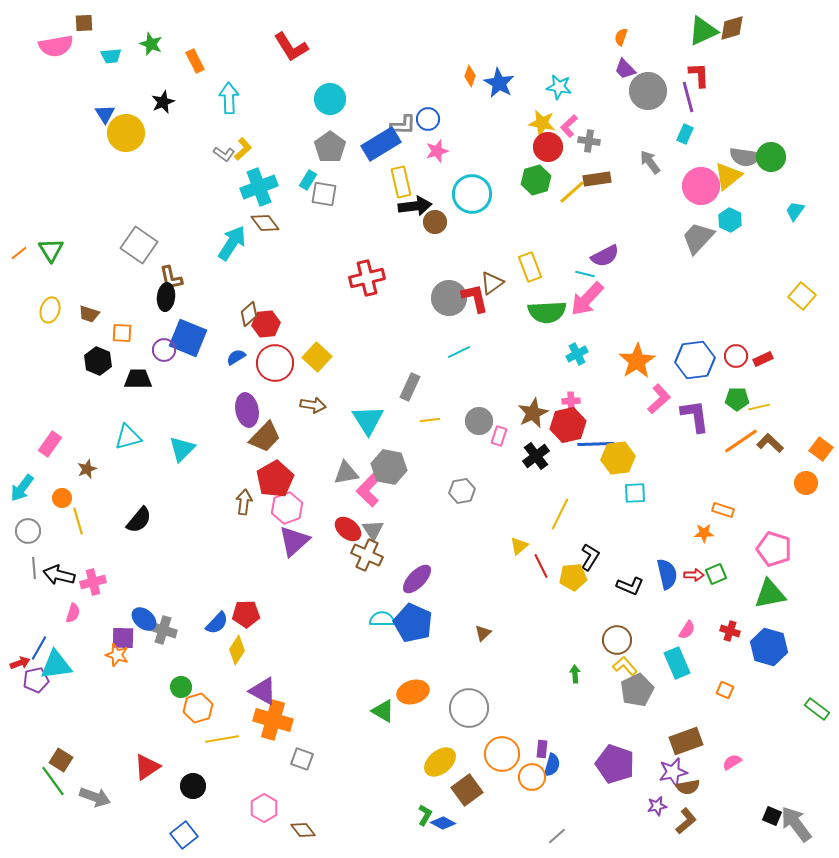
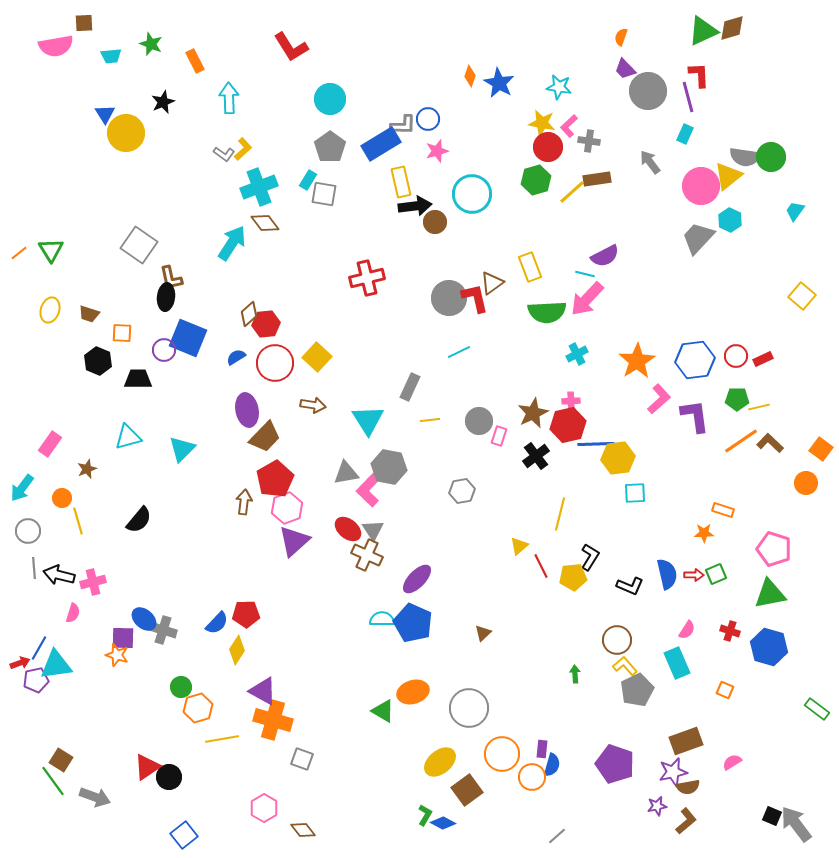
yellow line at (560, 514): rotated 12 degrees counterclockwise
black circle at (193, 786): moved 24 px left, 9 px up
